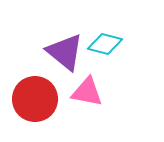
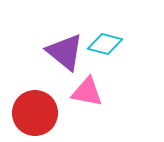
red circle: moved 14 px down
